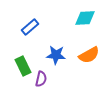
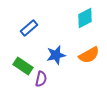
cyan diamond: rotated 25 degrees counterclockwise
blue rectangle: moved 1 px left, 1 px down
blue star: rotated 18 degrees counterclockwise
green rectangle: rotated 30 degrees counterclockwise
